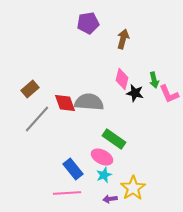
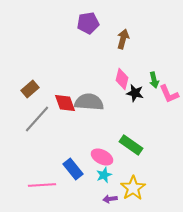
green rectangle: moved 17 px right, 6 px down
pink line: moved 25 px left, 8 px up
